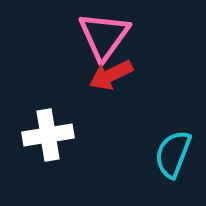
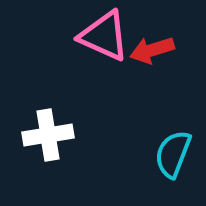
pink triangle: rotated 42 degrees counterclockwise
red arrow: moved 41 px right, 25 px up; rotated 9 degrees clockwise
